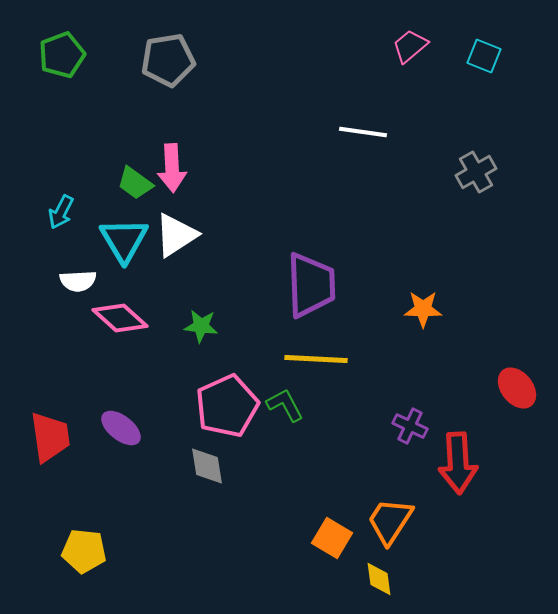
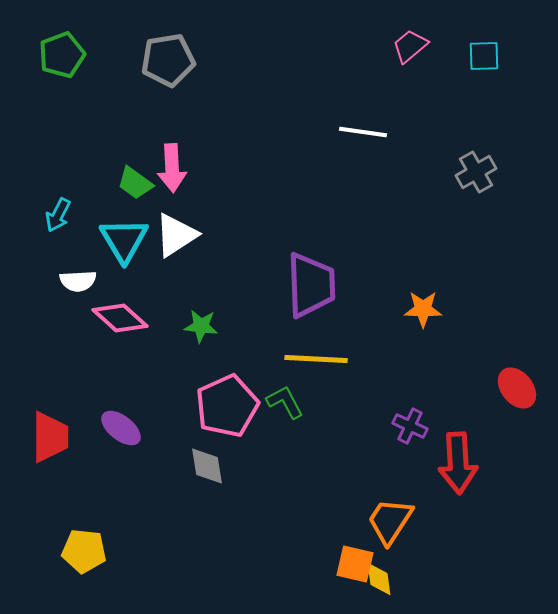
cyan square: rotated 24 degrees counterclockwise
cyan arrow: moved 3 px left, 3 px down
green L-shape: moved 3 px up
red trapezoid: rotated 8 degrees clockwise
orange square: moved 23 px right, 26 px down; rotated 18 degrees counterclockwise
